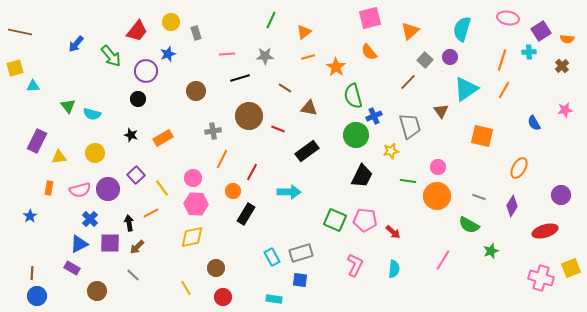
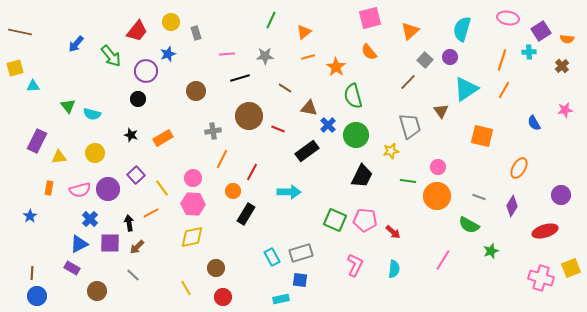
blue cross at (374, 116): moved 46 px left, 9 px down; rotated 21 degrees counterclockwise
pink hexagon at (196, 204): moved 3 px left
cyan rectangle at (274, 299): moved 7 px right; rotated 21 degrees counterclockwise
